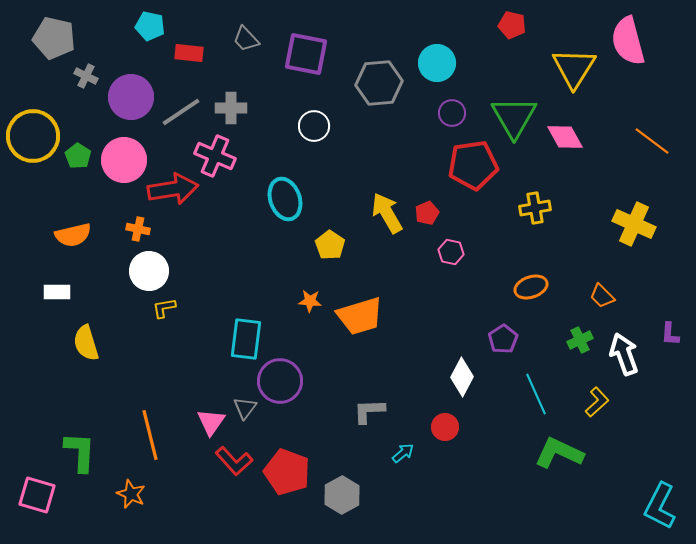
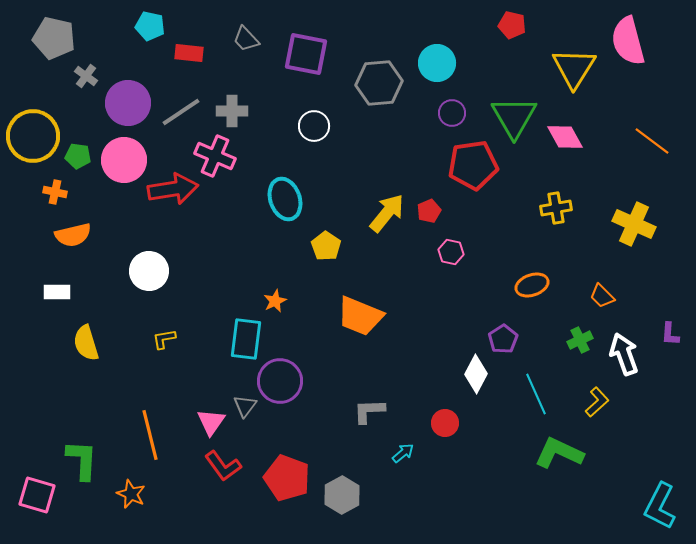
gray cross at (86, 76): rotated 10 degrees clockwise
purple circle at (131, 97): moved 3 px left, 6 px down
gray cross at (231, 108): moved 1 px right, 3 px down
green pentagon at (78, 156): rotated 25 degrees counterclockwise
yellow cross at (535, 208): moved 21 px right
yellow arrow at (387, 213): rotated 69 degrees clockwise
red pentagon at (427, 213): moved 2 px right, 2 px up
orange cross at (138, 229): moved 83 px left, 37 px up
yellow pentagon at (330, 245): moved 4 px left, 1 px down
orange ellipse at (531, 287): moved 1 px right, 2 px up
orange star at (310, 301): moved 35 px left; rotated 30 degrees counterclockwise
yellow L-shape at (164, 308): moved 31 px down
orange trapezoid at (360, 316): rotated 39 degrees clockwise
white diamond at (462, 377): moved 14 px right, 3 px up
gray triangle at (245, 408): moved 2 px up
red circle at (445, 427): moved 4 px up
green L-shape at (80, 452): moved 2 px right, 8 px down
red L-shape at (234, 461): moved 11 px left, 5 px down; rotated 6 degrees clockwise
red pentagon at (287, 472): moved 6 px down
